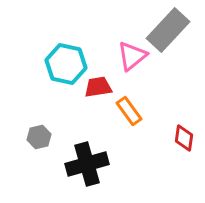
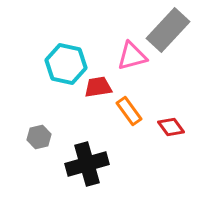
pink triangle: rotated 24 degrees clockwise
red diamond: moved 13 px left, 11 px up; rotated 44 degrees counterclockwise
